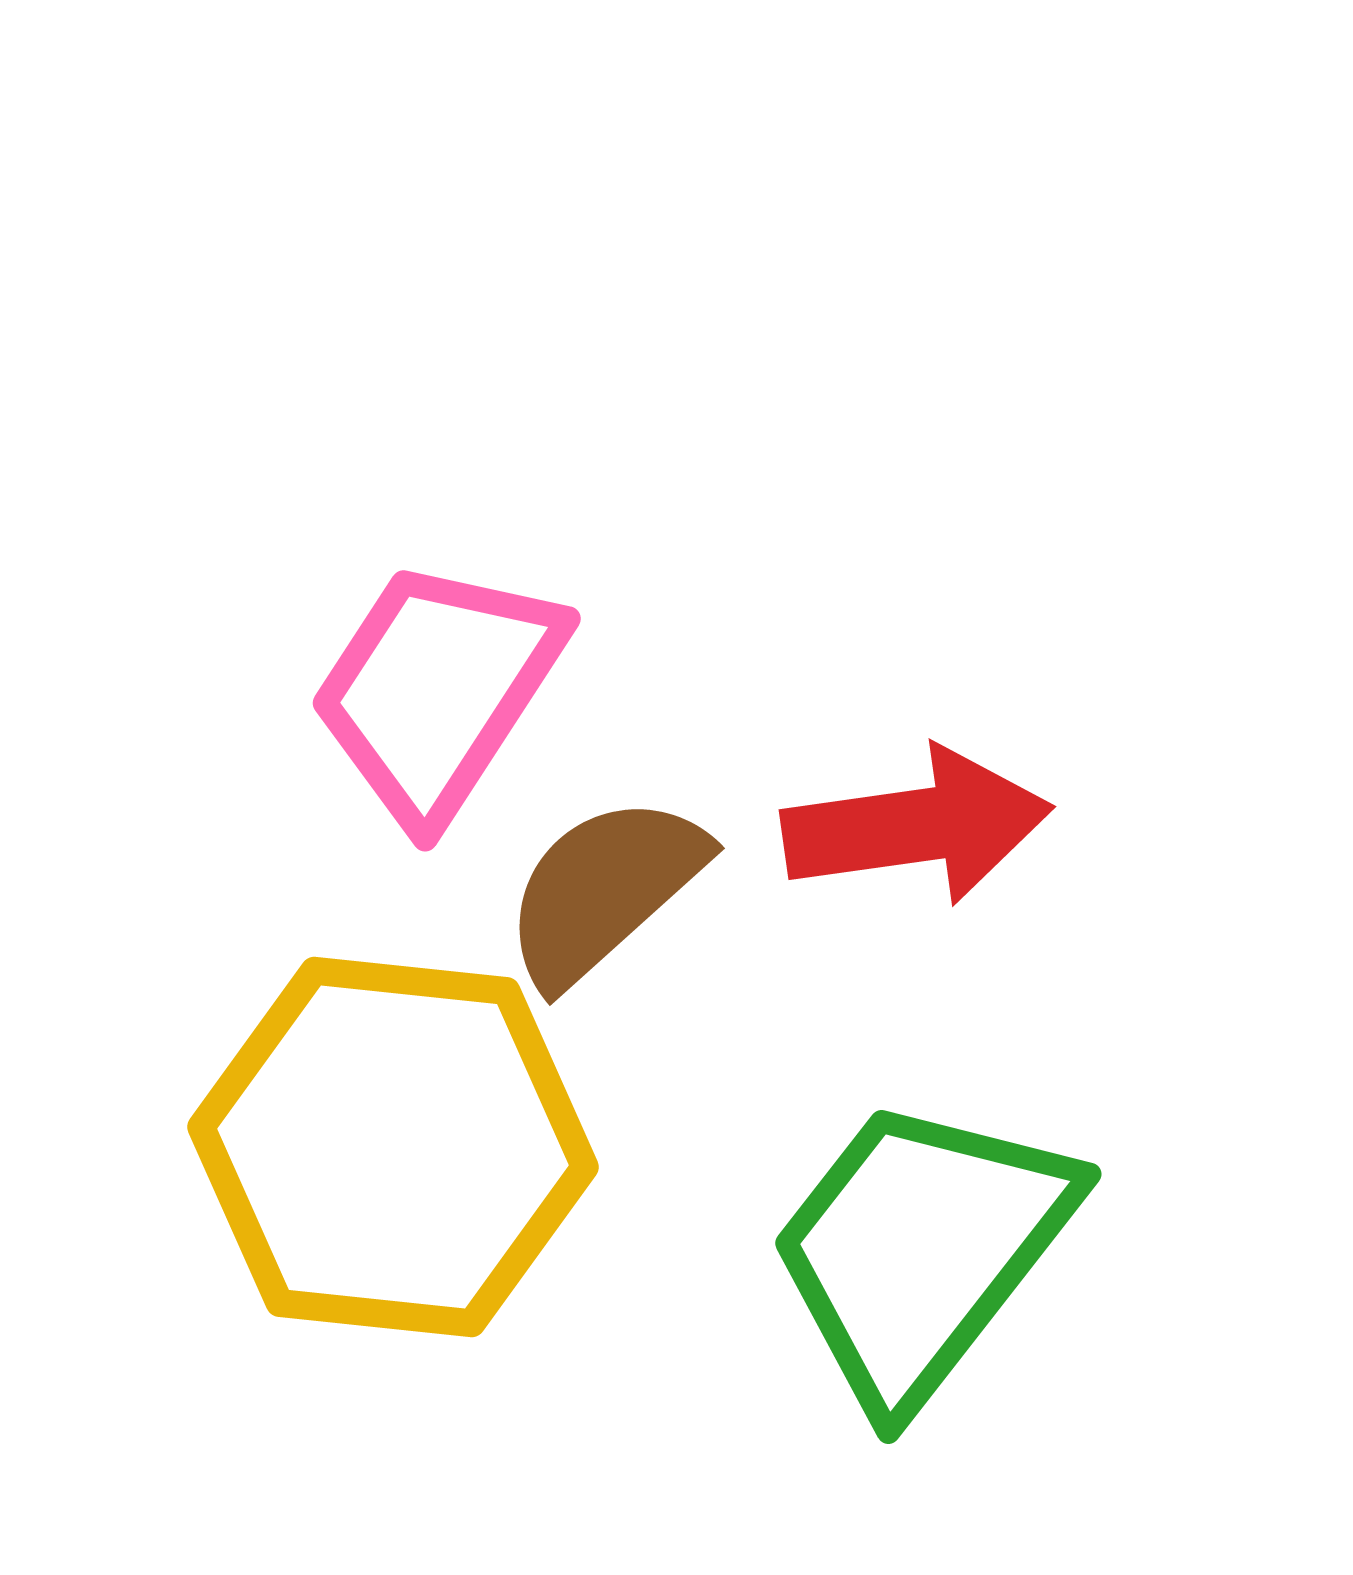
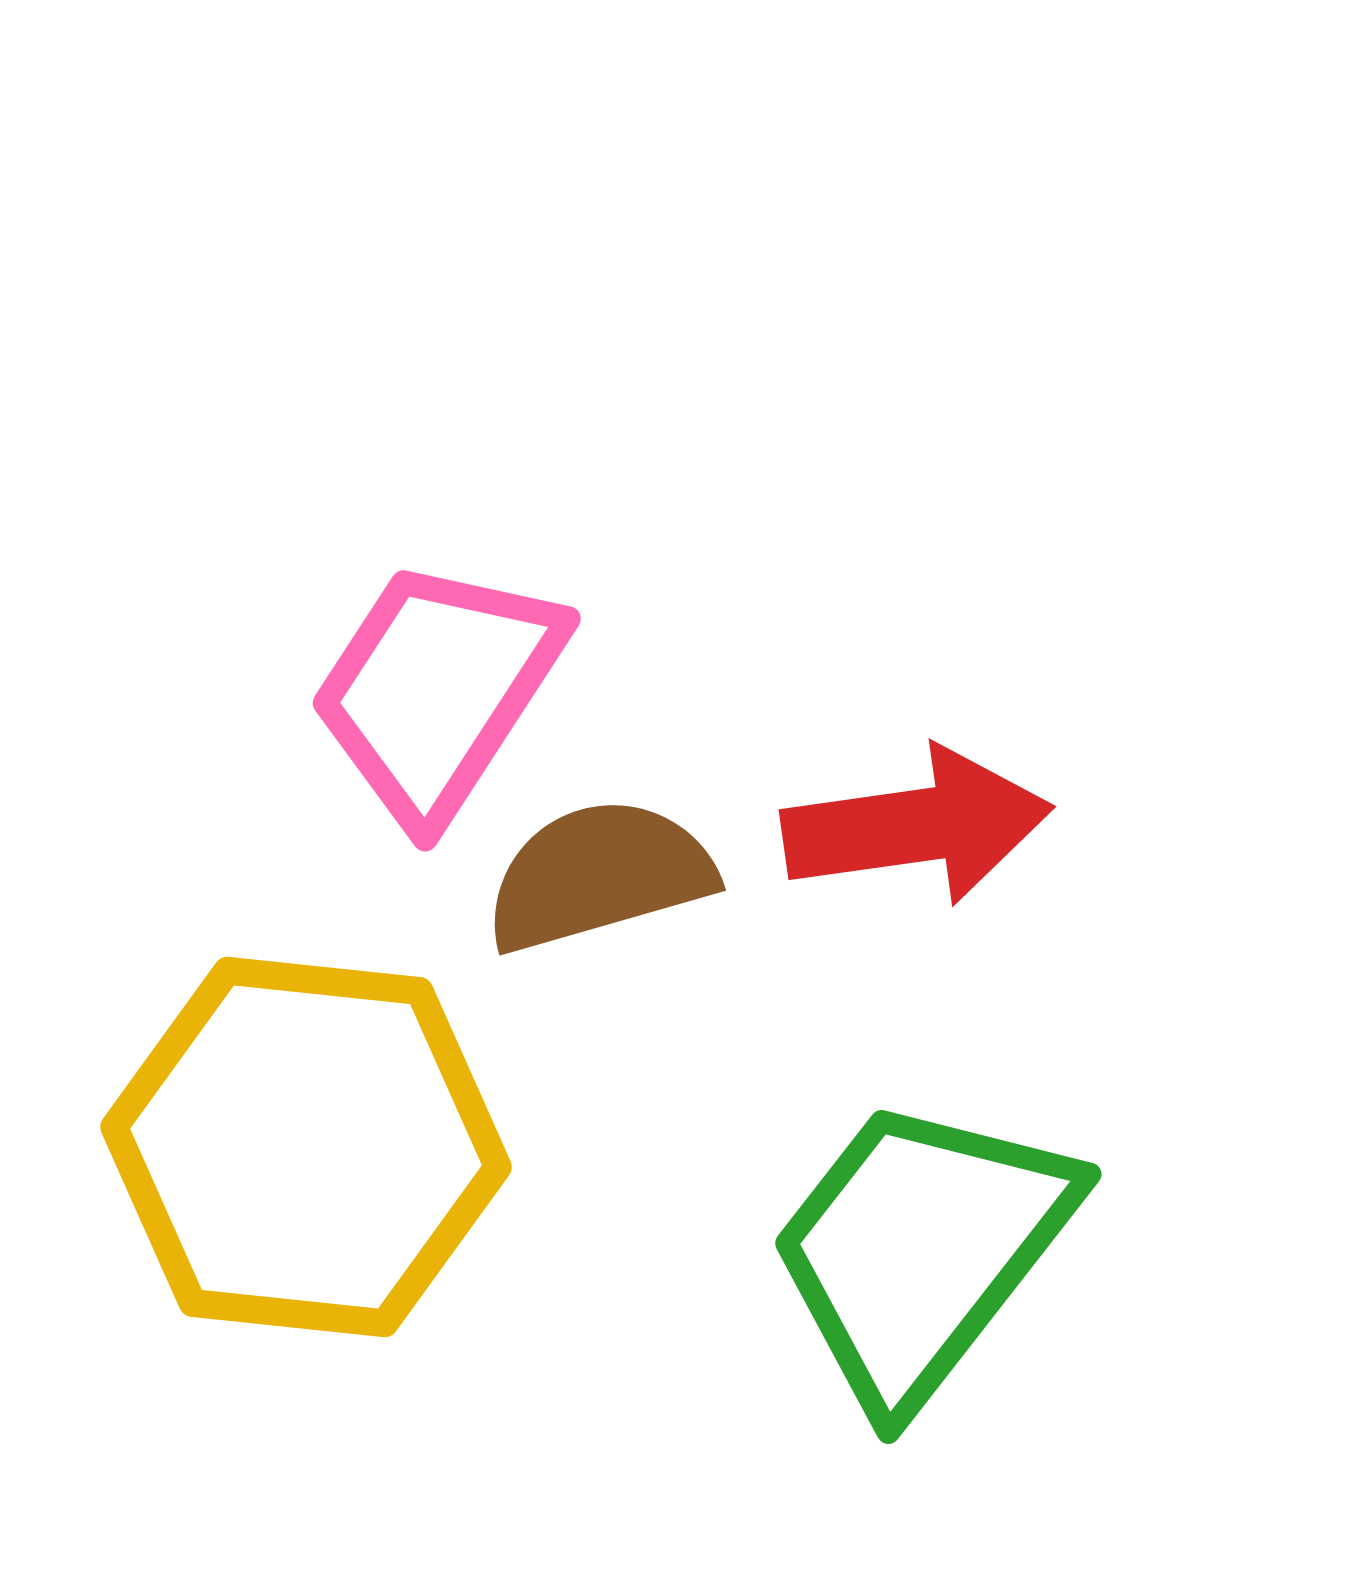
brown semicircle: moved 5 px left, 15 px up; rotated 26 degrees clockwise
yellow hexagon: moved 87 px left
